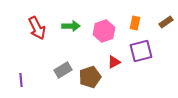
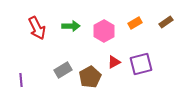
orange rectangle: rotated 48 degrees clockwise
pink hexagon: rotated 10 degrees counterclockwise
purple square: moved 13 px down
brown pentagon: rotated 10 degrees counterclockwise
